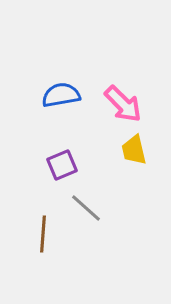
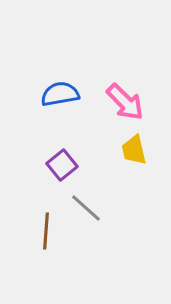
blue semicircle: moved 1 px left, 1 px up
pink arrow: moved 2 px right, 2 px up
purple square: rotated 16 degrees counterclockwise
brown line: moved 3 px right, 3 px up
